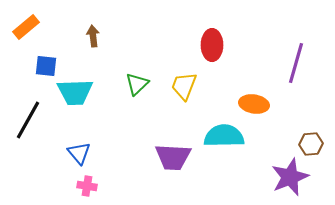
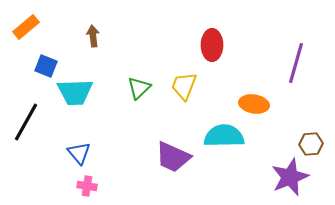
blue square: rotated 15 degrees clockwise
green triangle: moved 2 px right, 4 px down
black line: moved 2 px left, 2 px down
purple trapezoid: rotated 21 degrees clockwise
